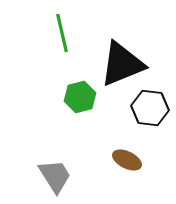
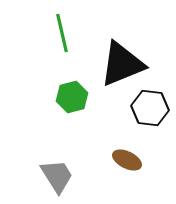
green hexagon: moved 8 px left
gray trapezoid: moved 2 px right
